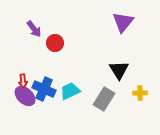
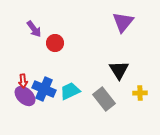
gray rectangle: rotated 70 degrees counterclockwise
